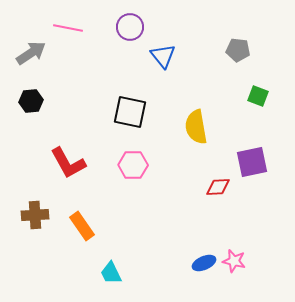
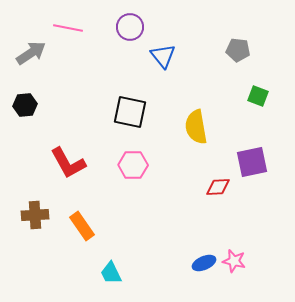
black hexagon: moved 6 px left, 4 px down
